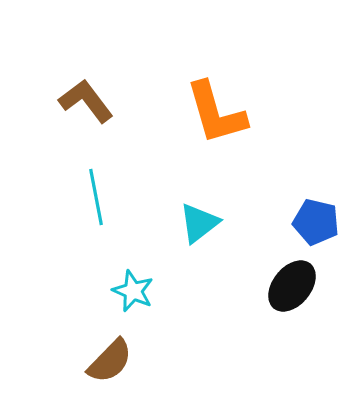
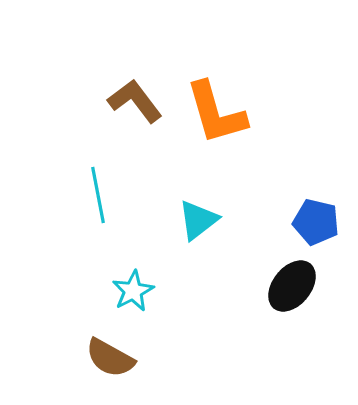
brown L-shape: moved 49 px right
cyan line: moved 2 px right, 2 px up
cyan triangle: moved 1 px left, 3 px up
cyan star: rotated 21 degrees clockwise
brown semicircle: moved 3 px up; rotated 75 degrees clockwise
